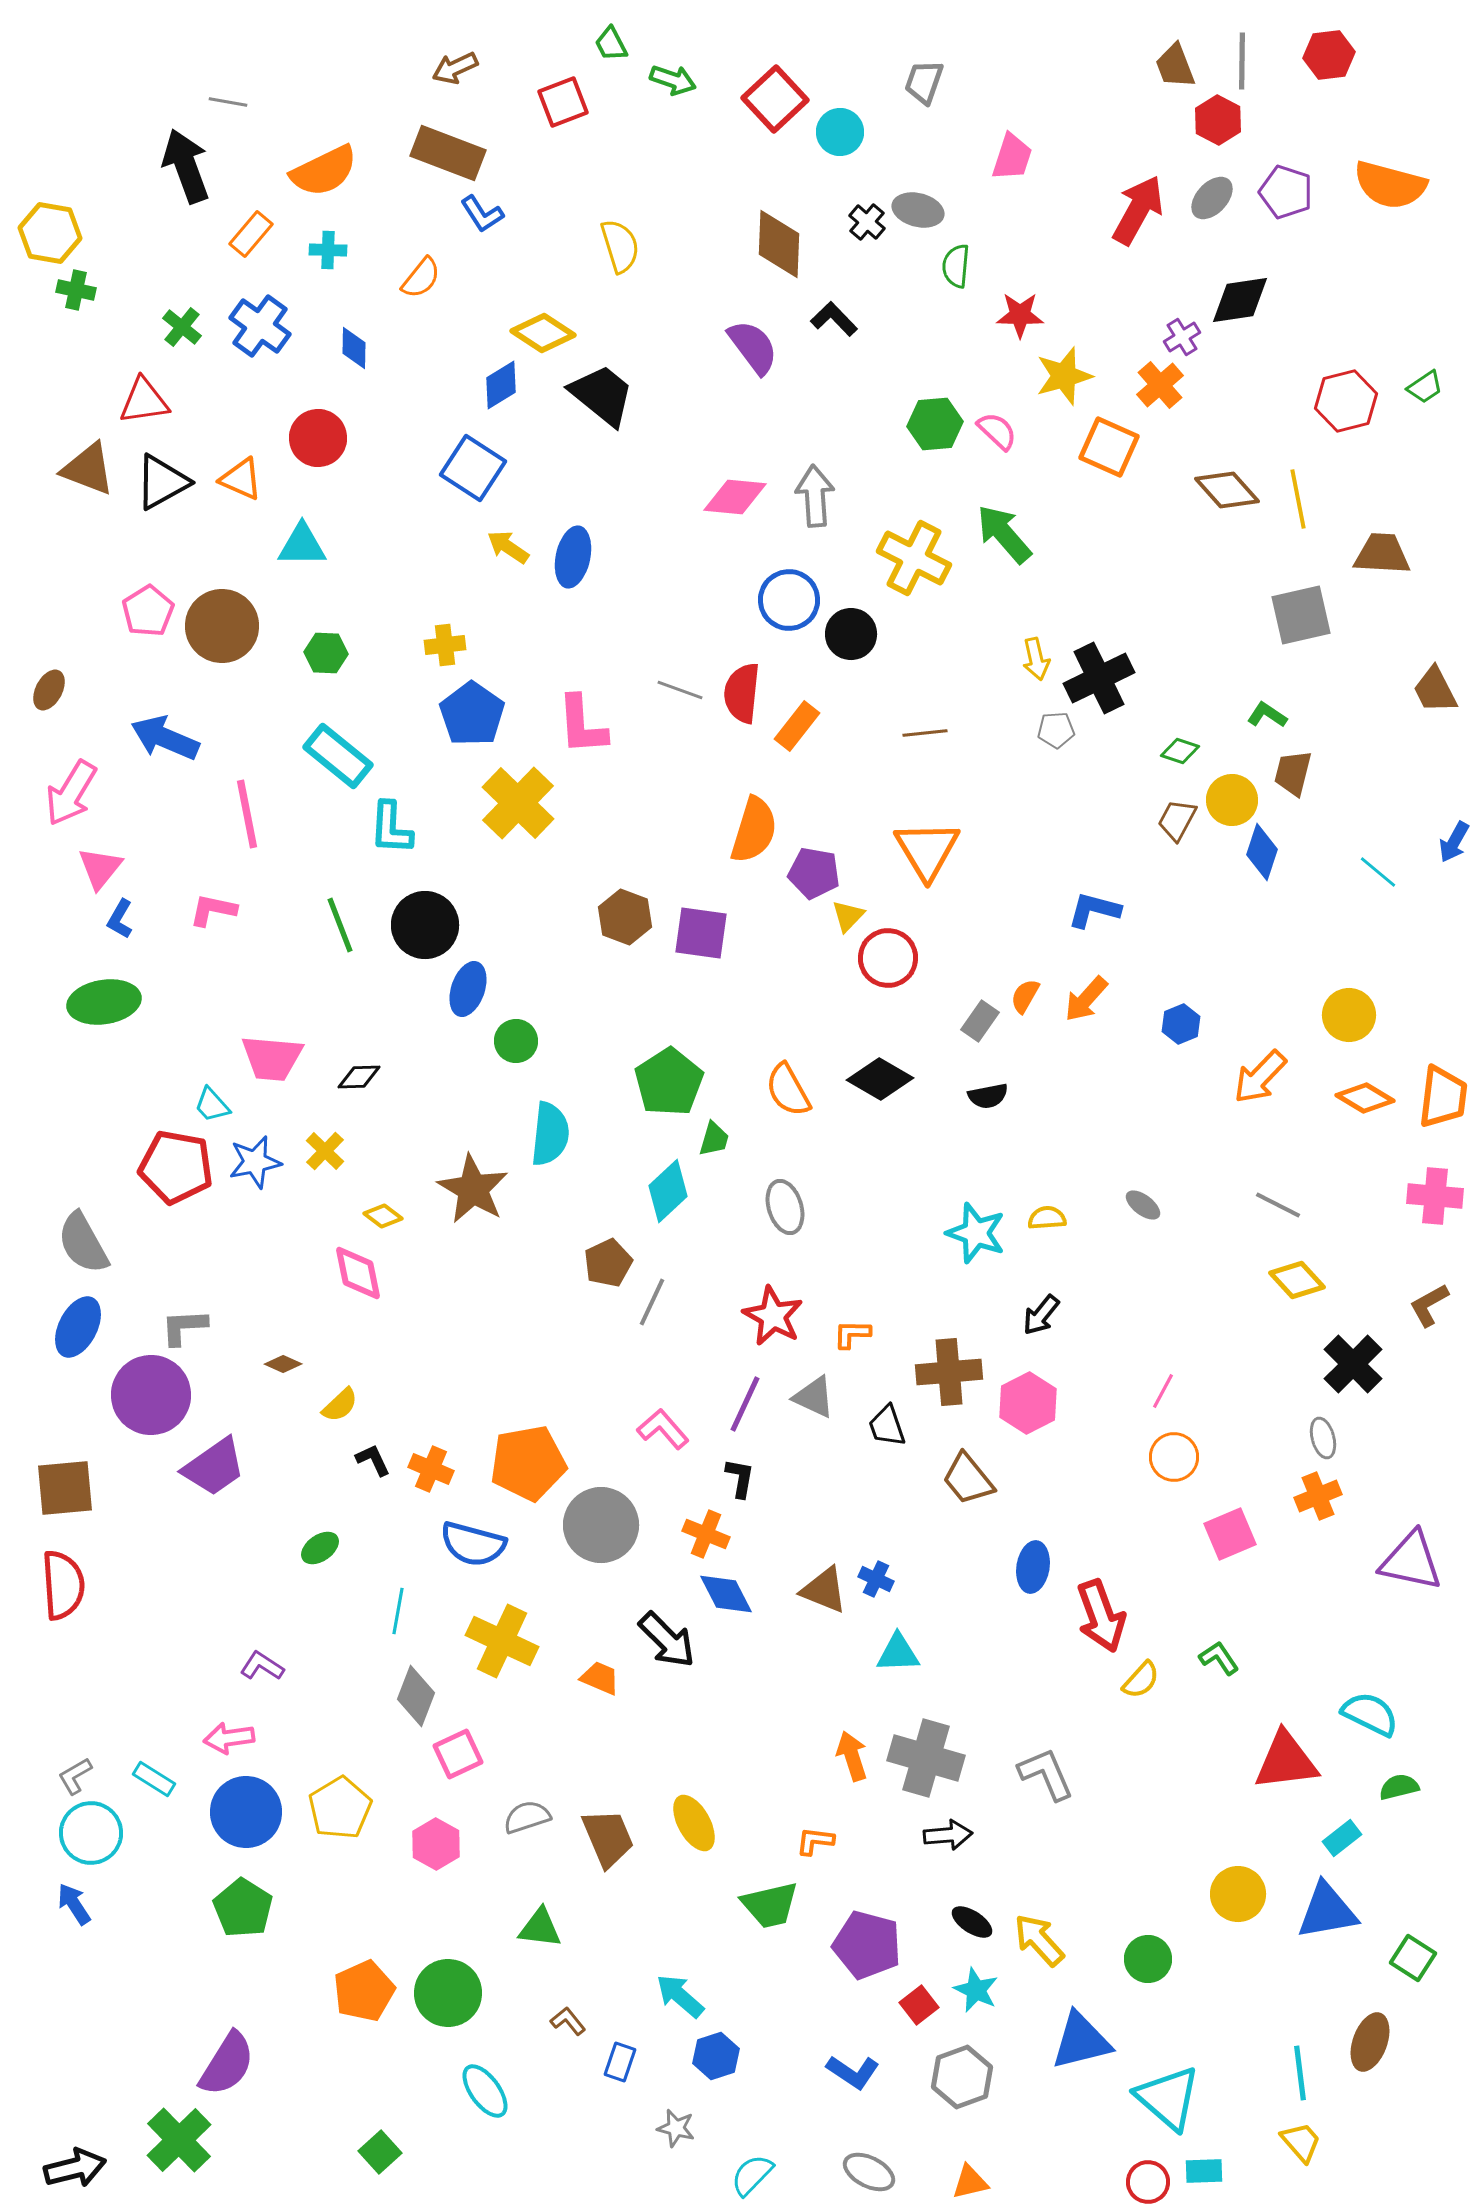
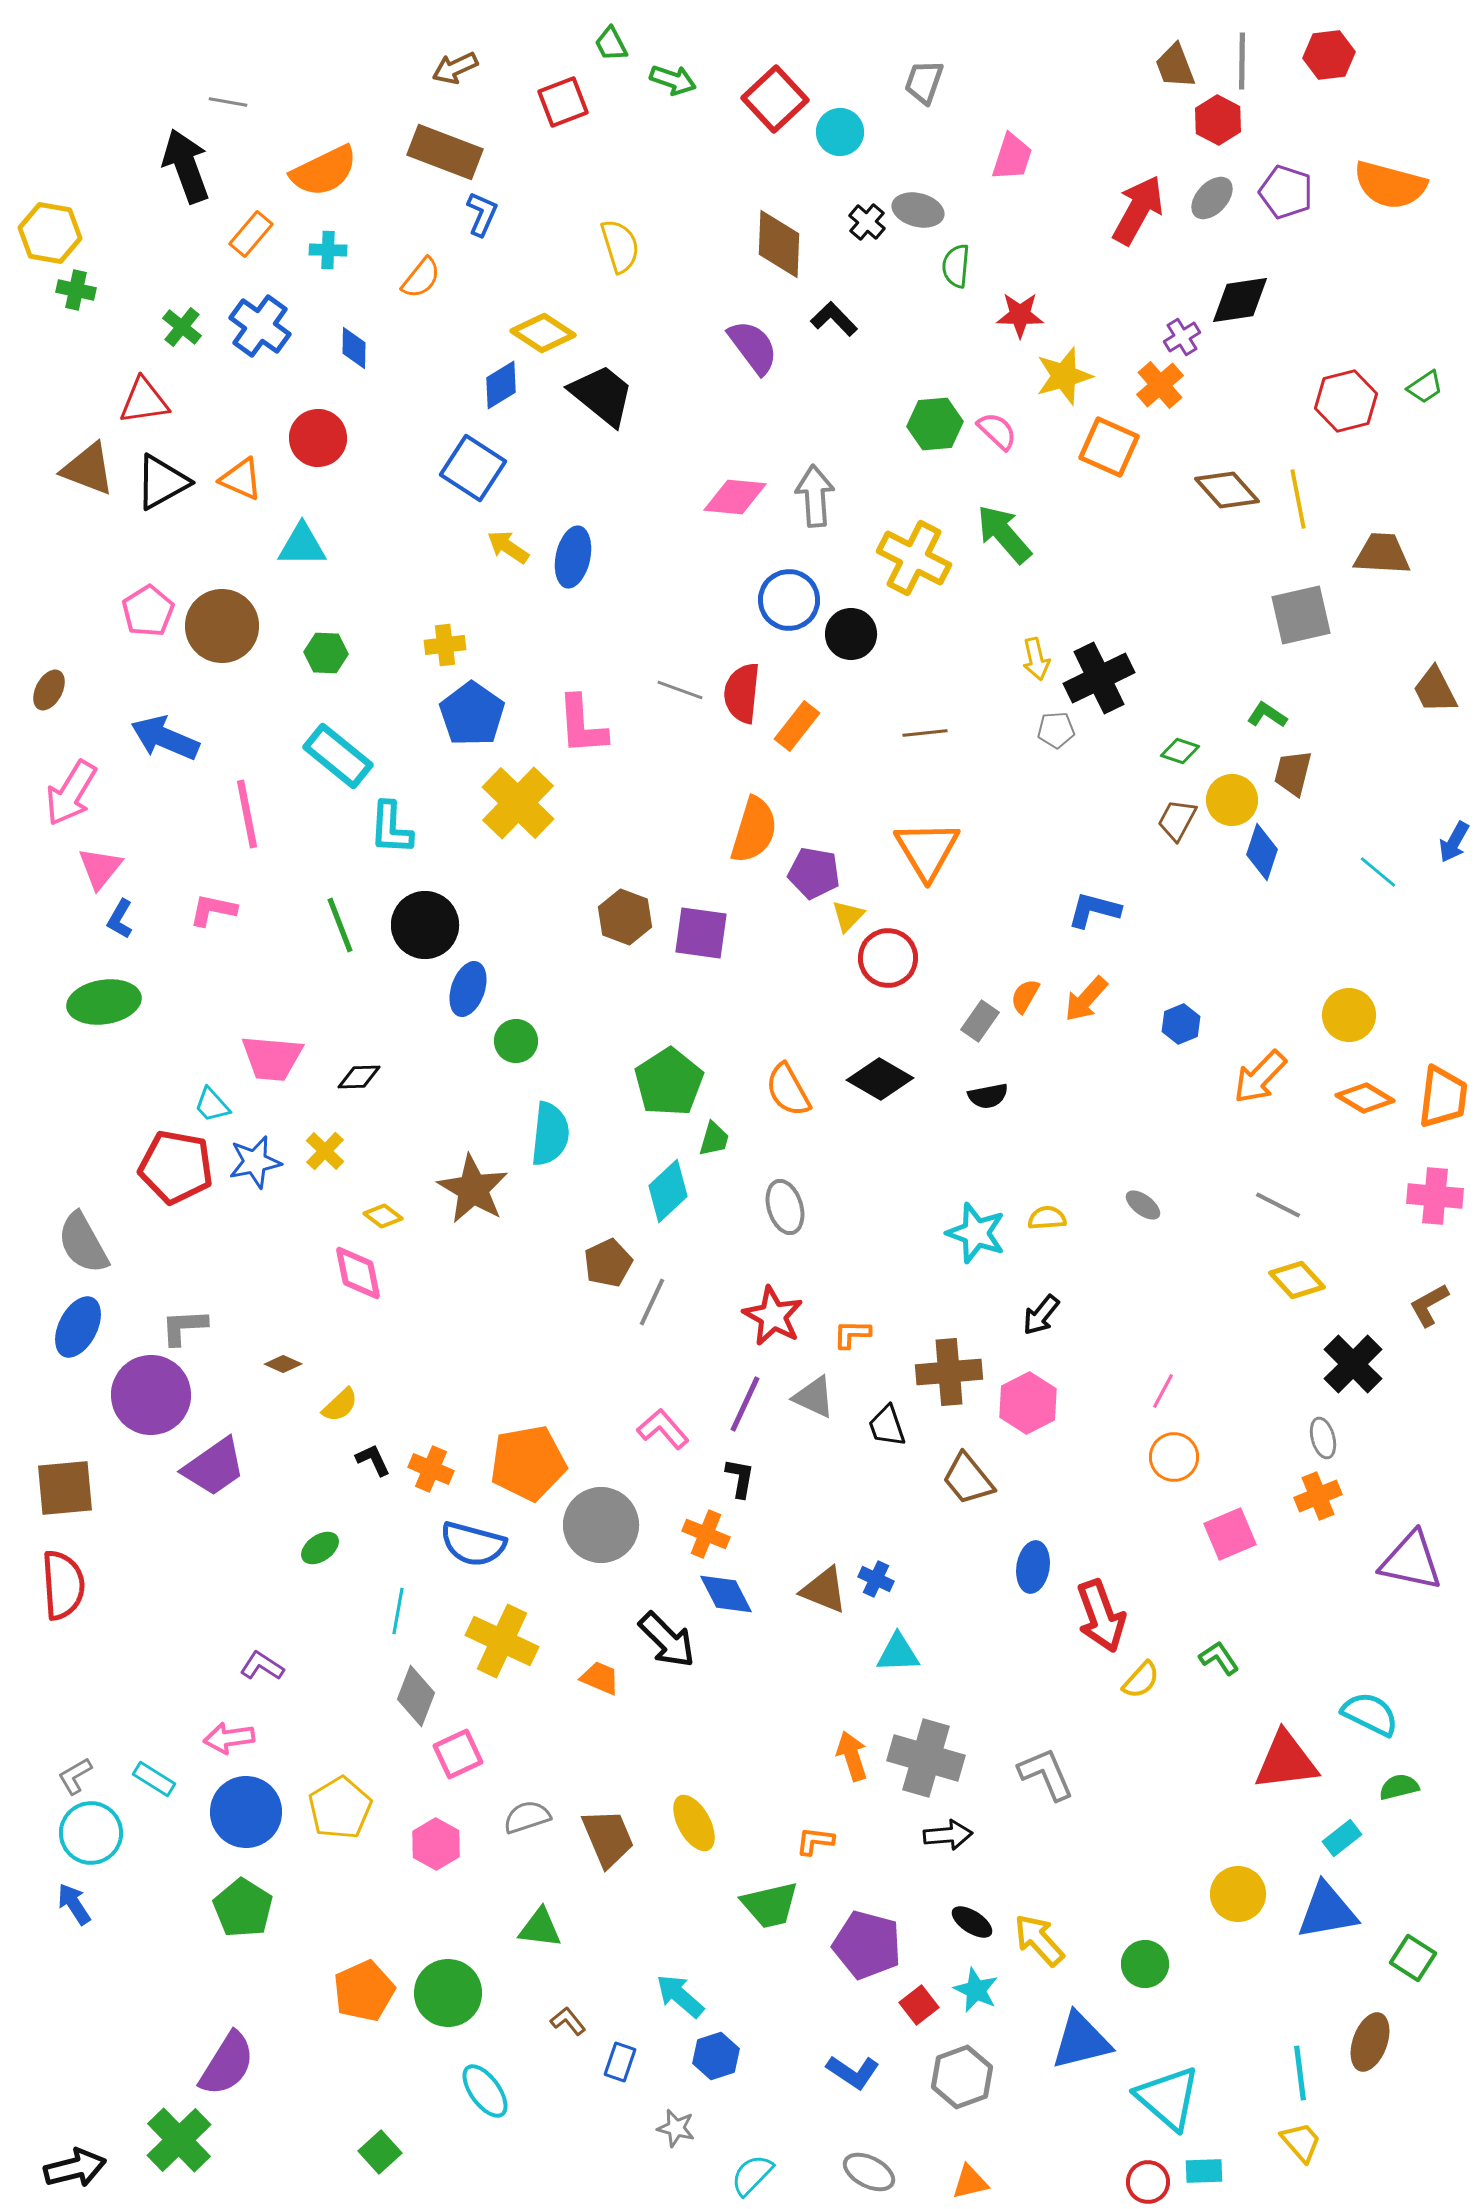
brown rectangle at (448, 153): moved 3 px left, 1 px up
blue L-shape at (482, 214): rotated 123 degrees counterclockwise
green circle at (1148, 1959): moved 3 px left, 5 px down
